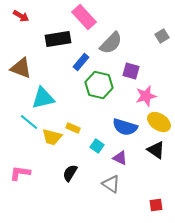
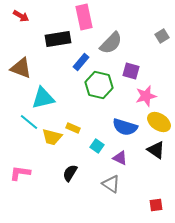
pink rectangle: rotated 30 degrees clockwise
